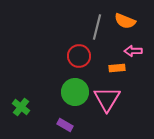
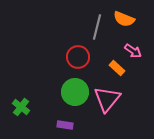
orange semicircle: moved 1 px left, 2 px up
pink arrow: rotated 144 degrees counterclockwise
red circle: moved 1 px left, 1 px down
orange rectangle: rotated 49 degrees clockwise
pink triangle: rotated 8 degrees clockwise
purple rectangle: rotated 21 degrees counterclockwise
